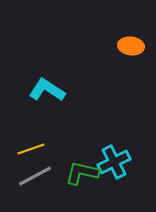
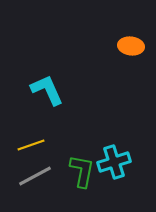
cyan L-shape: rotated 33 degrees clockwise
yellow line: moved 4 px up
cyan cross: rotated 8 degrees clockwise
green L-shape: moved 2 px up; rotated 88 degrees clockwise
